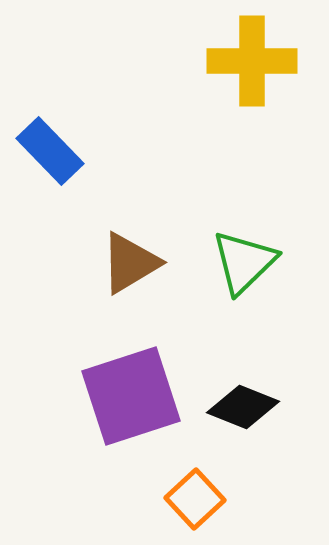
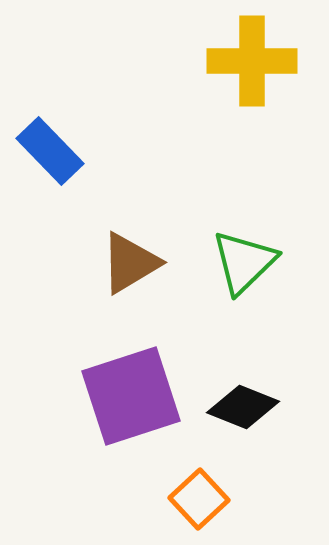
orange square: moved 4 px right
